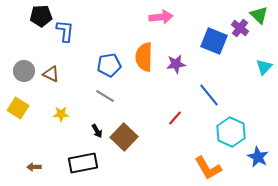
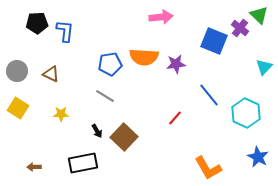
black pentagon: moved 4 px left, 7 px down
orange semicircle: rotated 88 degrees counterclockwise
blue pentagon: moved 1 px right, 1 px up
gray circle: moved 7 px left
cyan hexagon: moved 15 px right, 19 px up
